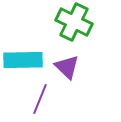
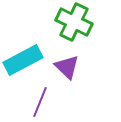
cyan rectangle: rotated 27 degrees counterclockwise
purple line: moved 3 px down
